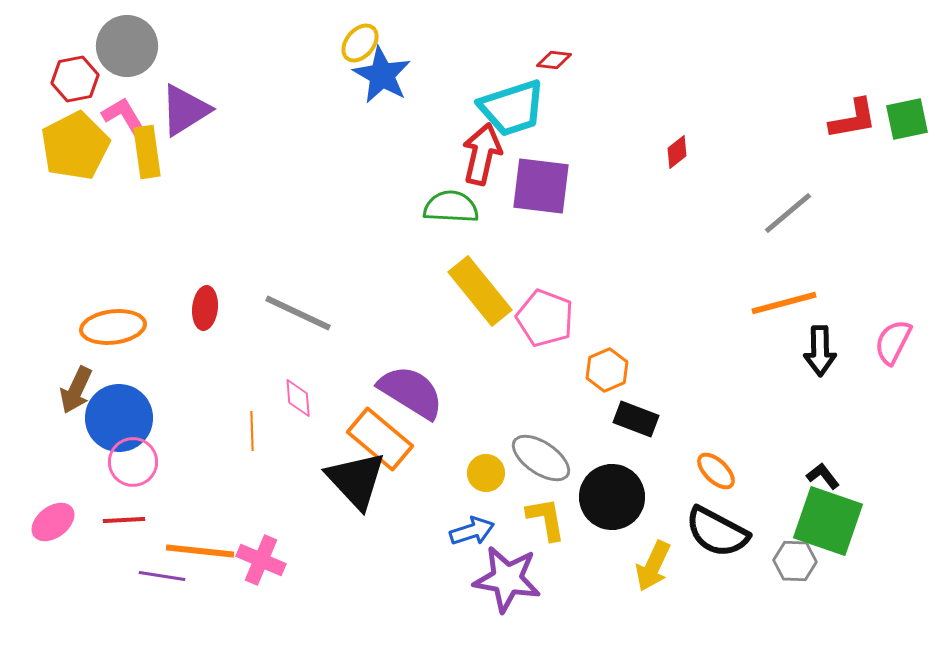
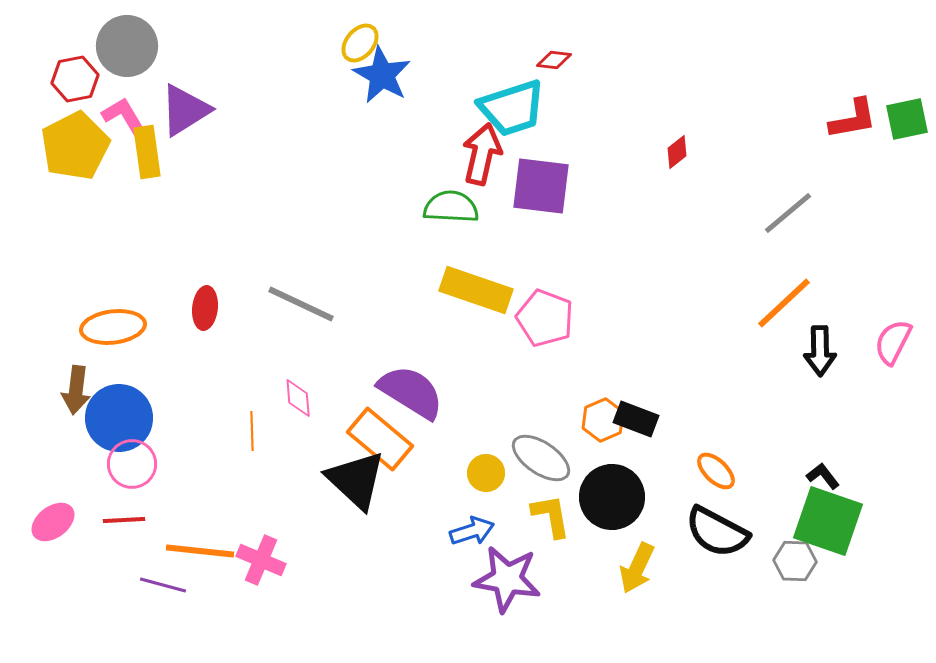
yellow rectangle at (480, 291): moved 4 px left, 1 px up; rotated 32 degrees counterclockwise
orange line at (784, 303): rotated 28 degrees counterclockwise
gray line at (298, 313): moved 3 px right, 9 px up
orange hexagon at (607, 370): moved 4 px left, 50 px down
brown arrow at (76, 390): rotated 18 degrees counterclockwise
pink circle at (133, 462): moved 1 px left, 2 px down
black triangle at (356, 480): rotated 4 degrees counterclockwise
yellow L-shape at (546, 519): moved 5 px right, 3 px up
yellow arrow at (653, 566): moved 16 px left, 2 px down
purple line at (162, 576): moved 1 px right, 9 px down; rotated 6 degrees clockwise
